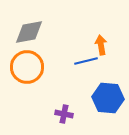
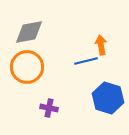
blue hexagon: rotated 12 degrees clockwise
purple cross: moved 15 px left, 6 px up
